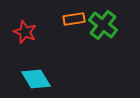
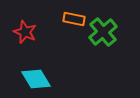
orange rectangle: rotated 20 degrees clockwise
green cross: moved 7 px down; rotated 12 degrees clockwise
